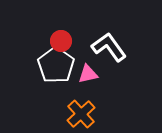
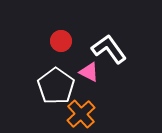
white L-shape: moved 2 px down
white pentagon: moved 21 px down
pink triangle: moved 1 px right, 2 px up; rotated 40 degrees clockwise
